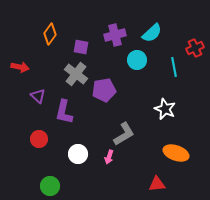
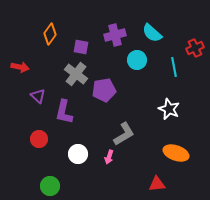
cyan semicircle: rotated 85 degrees clockwise
white star: moved 4 px right
